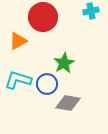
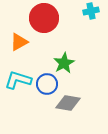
red circle: moved 1 px right, 1 px down
orange triangle: moved 1 px right, 1 px down
